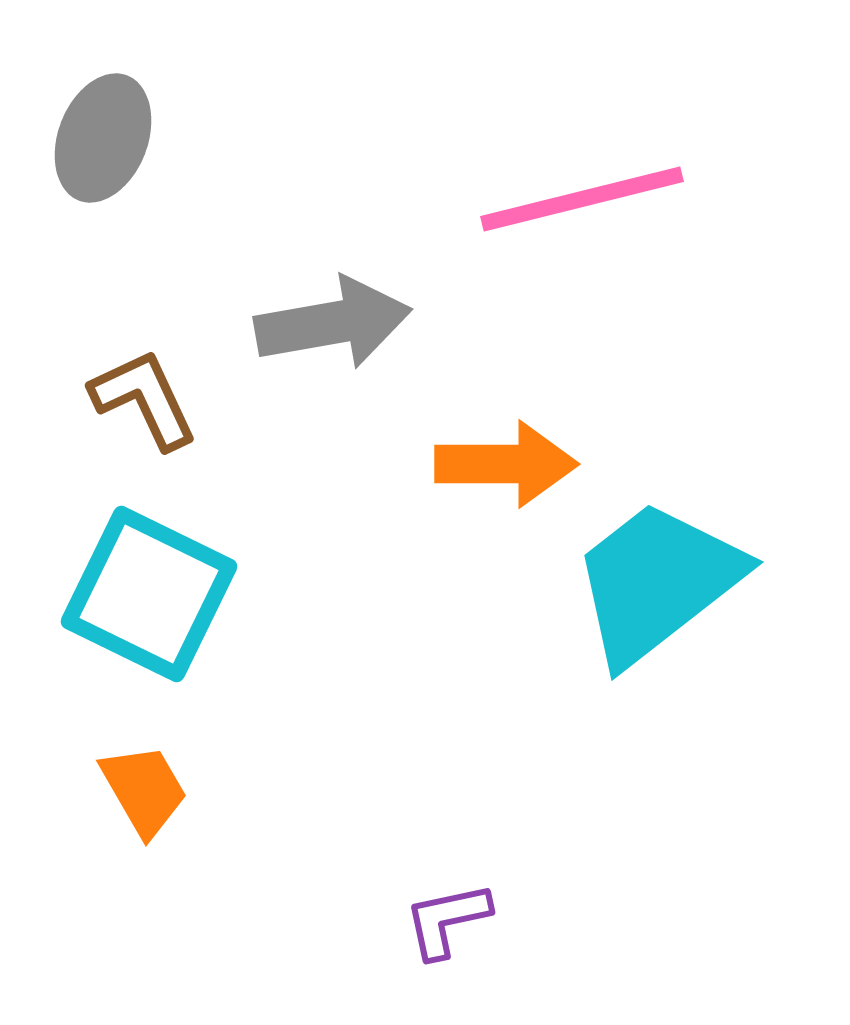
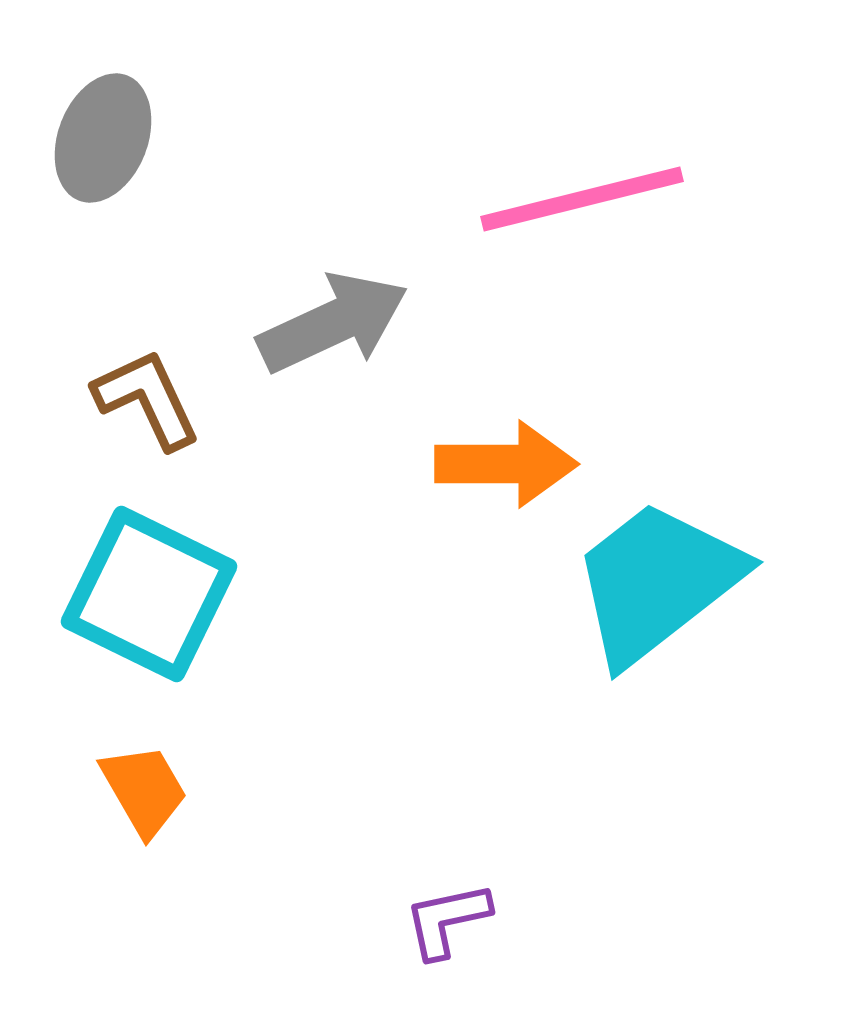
gray arrow: rotated 15 degrees counterclockwise
brown L-shape: moved 3 px right
